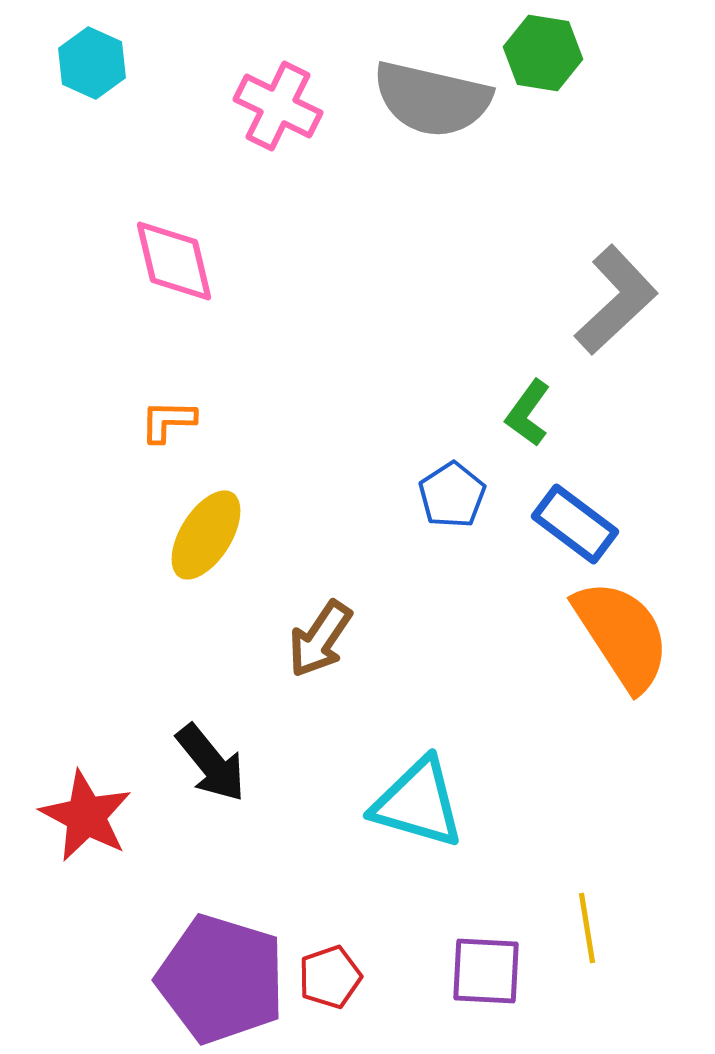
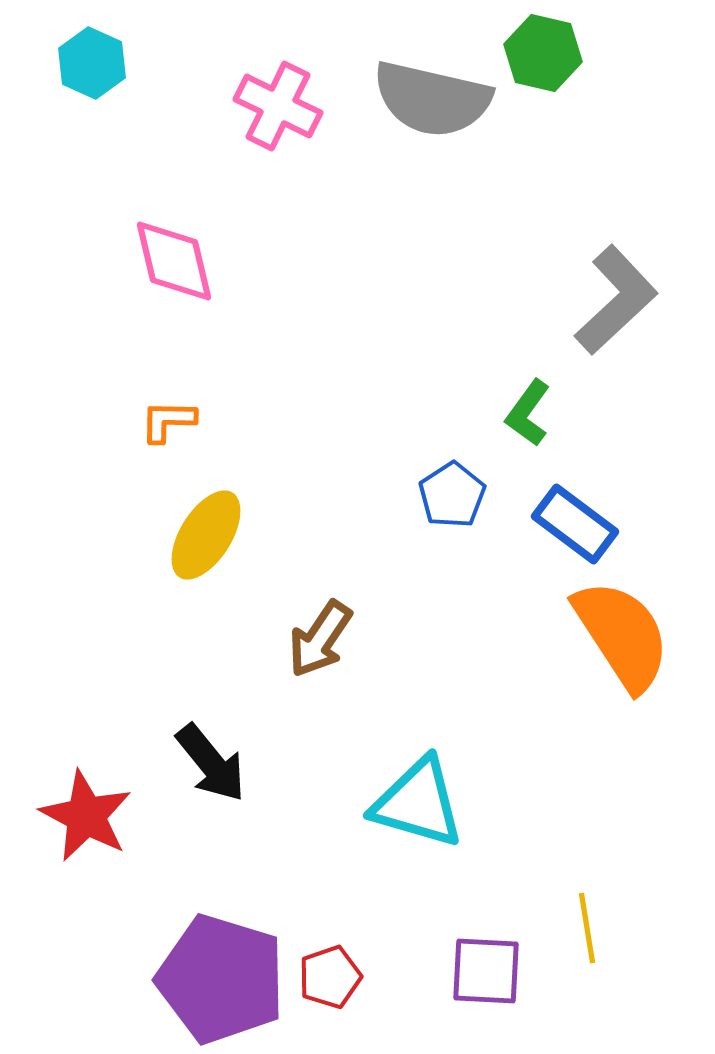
green hexagon: rotated 4 degrees clockwise
